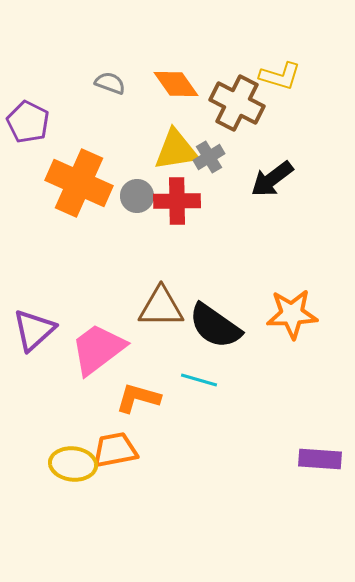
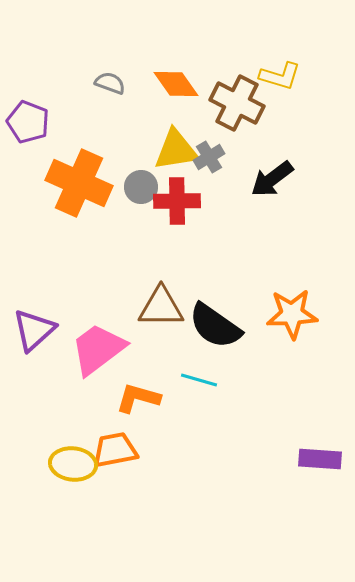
purple pentagon: rotated 6 degrees counterclockwise
gray circle: moved 4 px right, 9 px up
